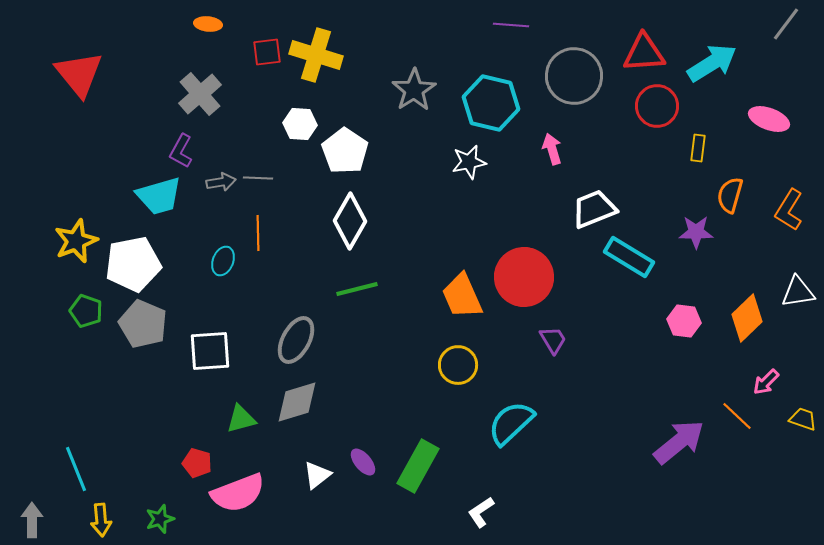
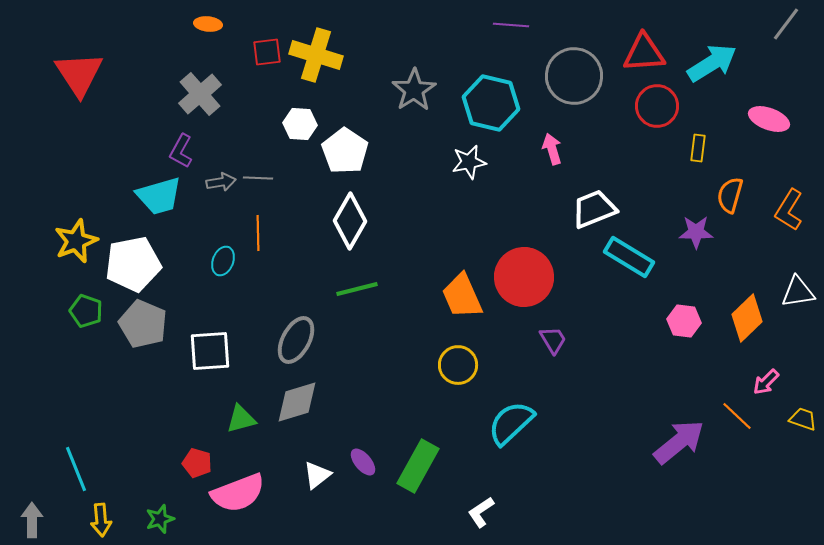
red triangle at (79, 74): rotated 6 degrees clockwise
